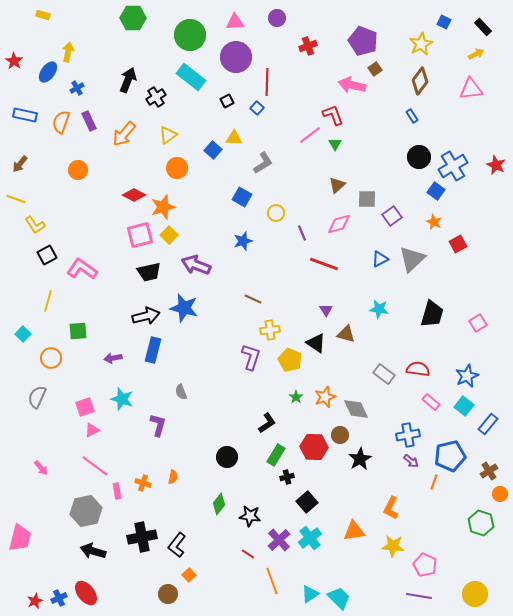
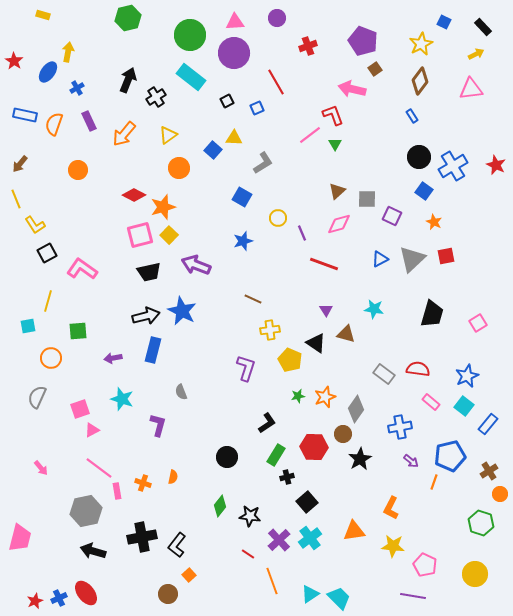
green hexagon at (133, 18): moved 5 px left; rotated 15 degrees counterclockwise
purple circle at (236, 57): moved 2 px left, 4 px up
red line at (267, 82): moved 9 px right; rotated 32 degrees counterclockwise
pink arrow at (352, 85): moved 4 px down
blue square at (257, 108): rotated 24 degrees clockwise
orange semicircle at (61, 122): moved 7 px left, 2 px down
orange circle at (177, 168): moved 2 px right
brown triangle at (337, 185): moved 6 px down
blue square at (436, 191): moved 12 px left
yellow line at (16, 199): rotated 48 degrees clockwise
yellow circle at (276, 213): moved 2 px right, 5 px down
purple square at (392, 216): rotated 30 degrees counterclockwise
red square at (458, 244): moved 12 px left, 12 px down; rotated 18 degrees clockwise
black square at (47, 255): moved 2 px up
blue star at (184, 308): moved 2 px left, 3 px down; rotated 12 degrees clockwise
cyan star at (379, 309): moved 5 px left
cyan square at (23, 334): moved 5 px right, 8 px up; rotated 35 degrees clockwise
purple L-shape at (251, 357): moved 5 px left, 11 px down
green star at (296, 397): moved 2 px right, 1 px up; rotated 24 degrees clockwise
pink square at (85, 407): moved 5 px left, 2 px down
gray diamond at (356, 409): rotated 60 degrees clockwise
brown circle at (340, 435): moved 3 px right, 1 px up
blue cross at (408, 435): moved 8 px left, 8 px up
pink line at (95, 466): moved 4 px right, 2 px down
green diamond at (219, 504): moved 1 px right, 2 px down
yellow circle at (475, 594): moved 20 px up
purple line at (419, 596): moved 6 px left
